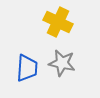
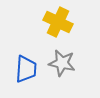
blue trapezoid: moved 1 px left, 1 px down
